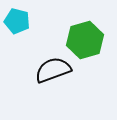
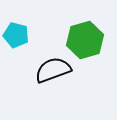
cyan pentagon: moved 1 px left, 14 px down
